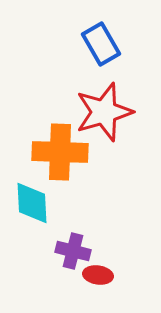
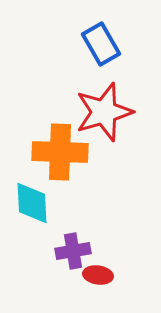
purple cross: rotated 24 degrees counterclockwise
